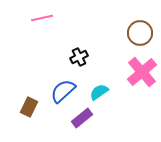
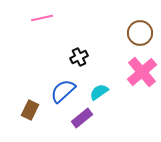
brown rectangle: moved 1 px right, 3 px down
